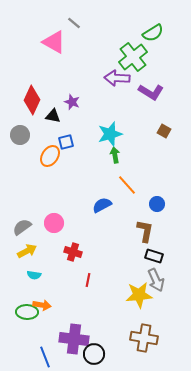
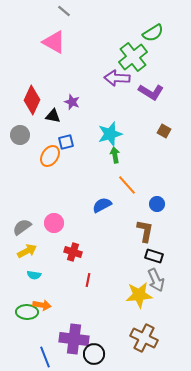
gray line: moved 10 px left, 12 px up
brown cross: rotated 16 degrees clockwise
